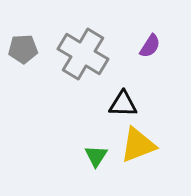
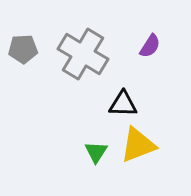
green triangle: moved 4 px up
